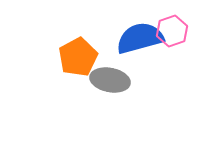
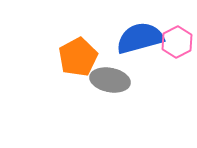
pink hexagon: moved 5 px right, 11 px down; rotated 8 degrees counterclockwise
